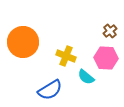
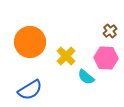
orange circle: moved 7 px right
yellow cross: rotated 24 degrees clockwise
blue semicircle: moved 20 px left
